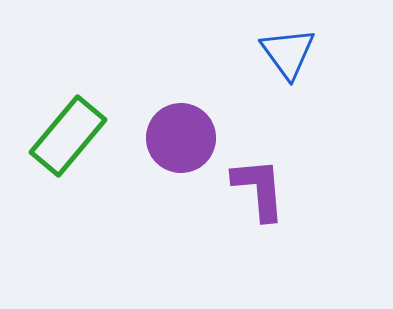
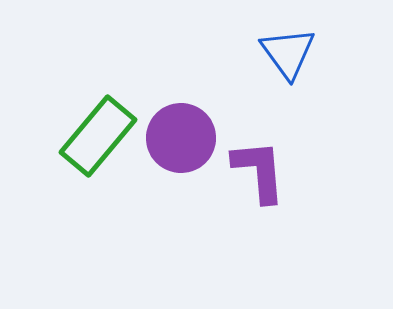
green rectangle: moved 30 px right
purple L-shape: moved 18 px up
